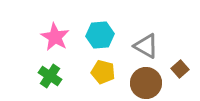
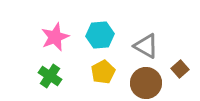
pink star: rotated 20 degrees clockwise
yellow pentagon: rotated 30 degrees clockwise
